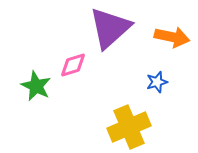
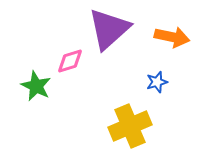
purple triangle: moved 1 px left, 1 px down
pink diamond: moved 3 px left, 4 px up
yellow cross: moved 1 px right, 1 px up
